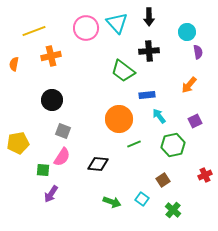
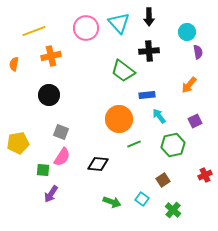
cyan triangle: moved 2 px right
black circle: moved 3 px left, 5 px up
gray square: moved 2 px left, 1 px down
